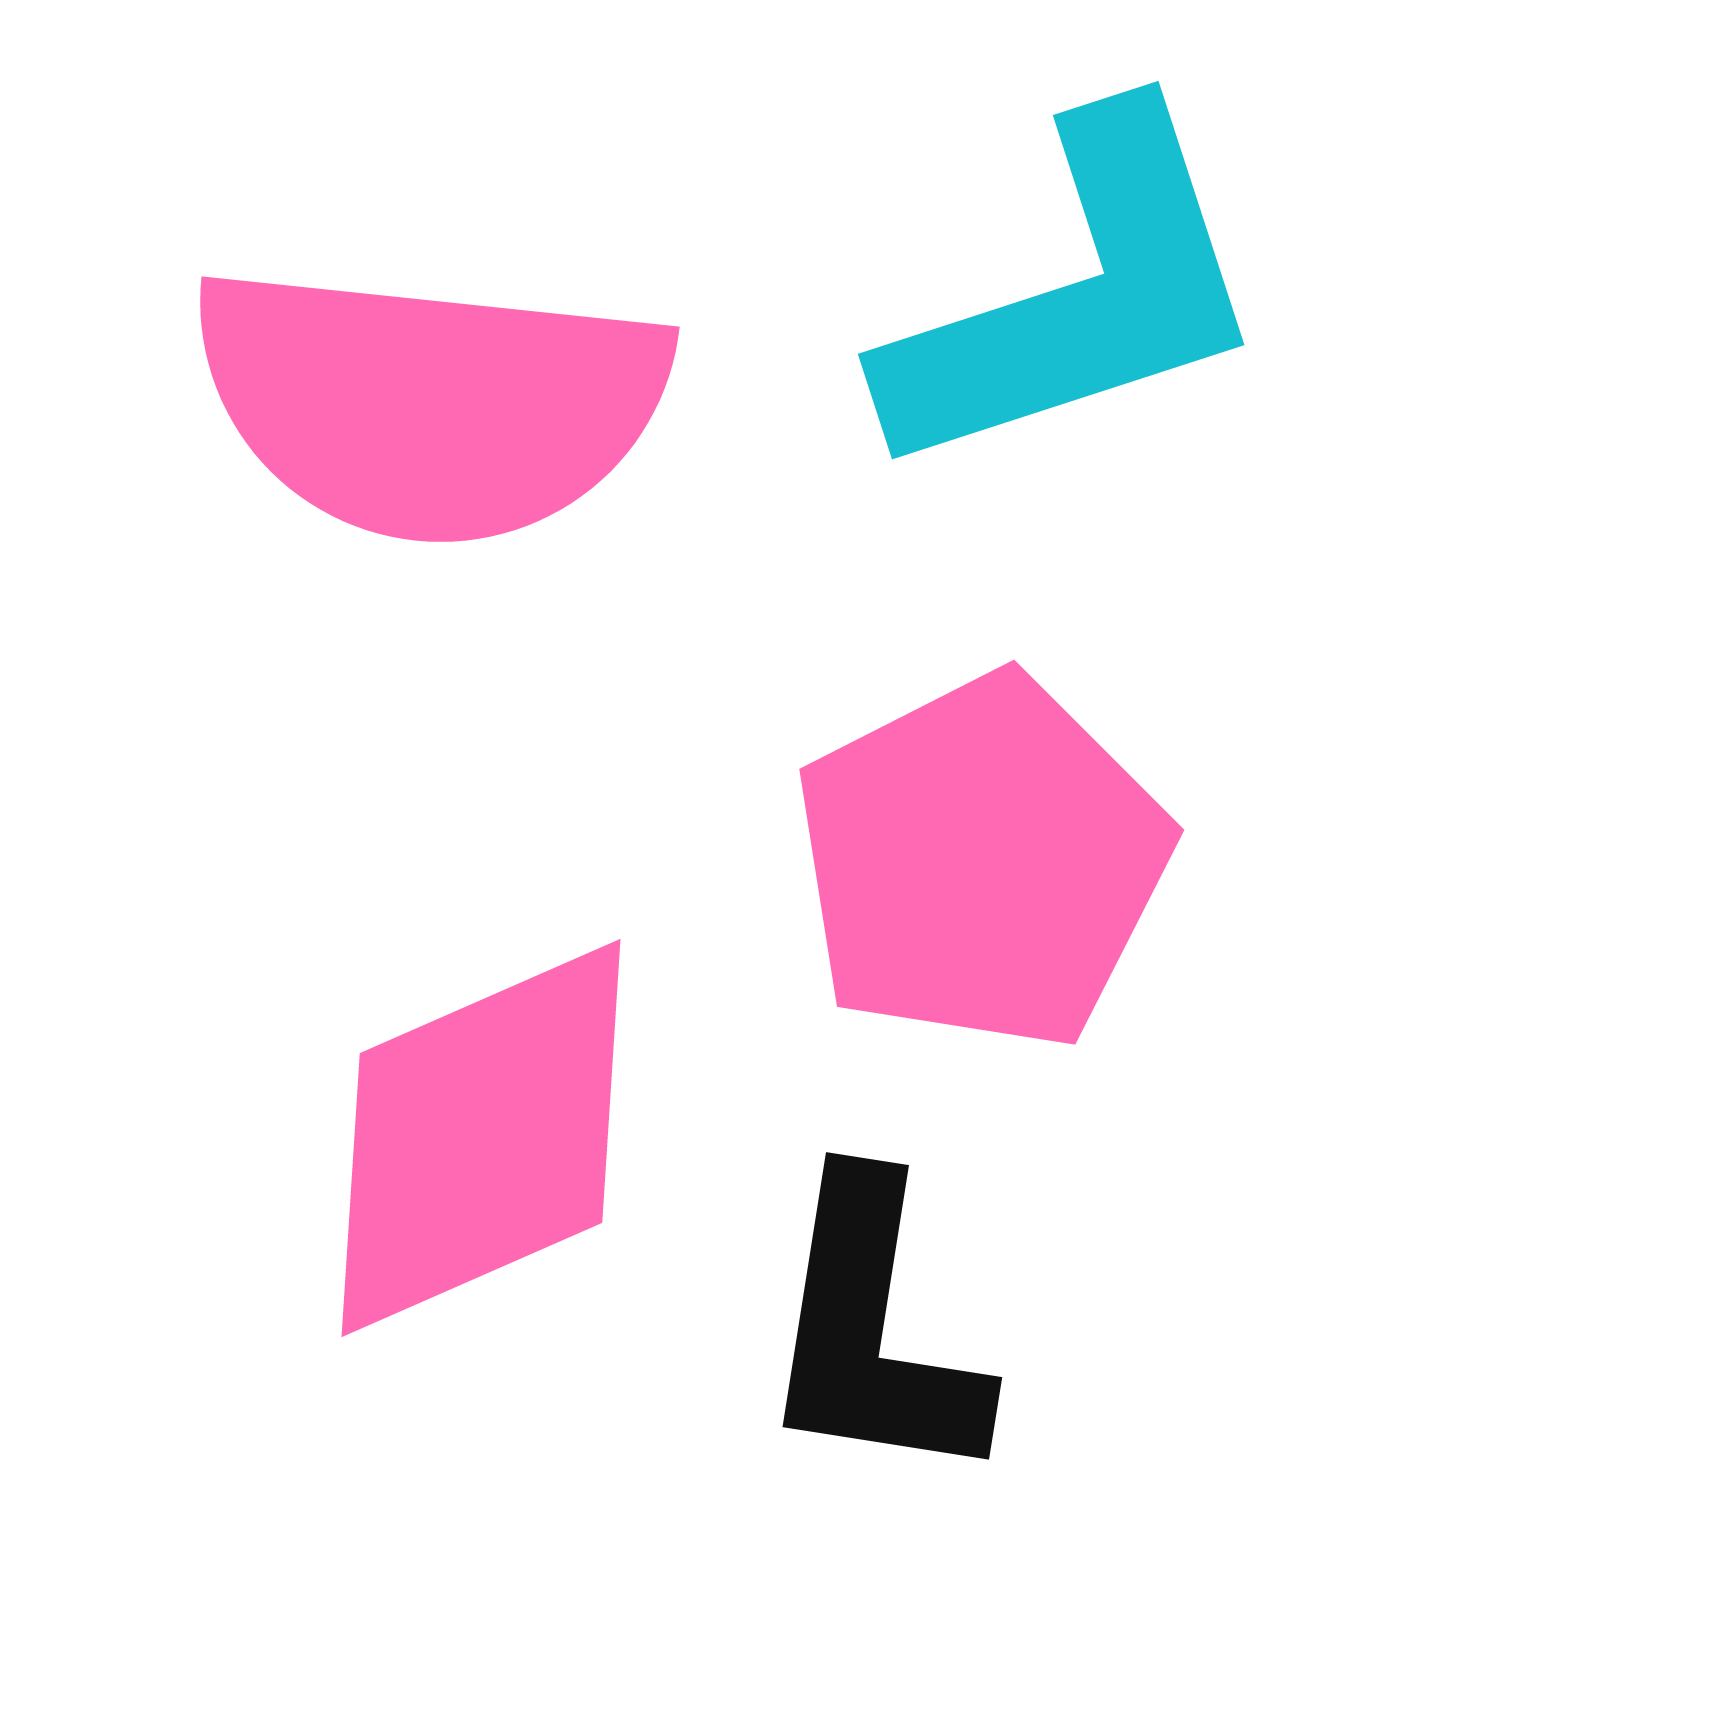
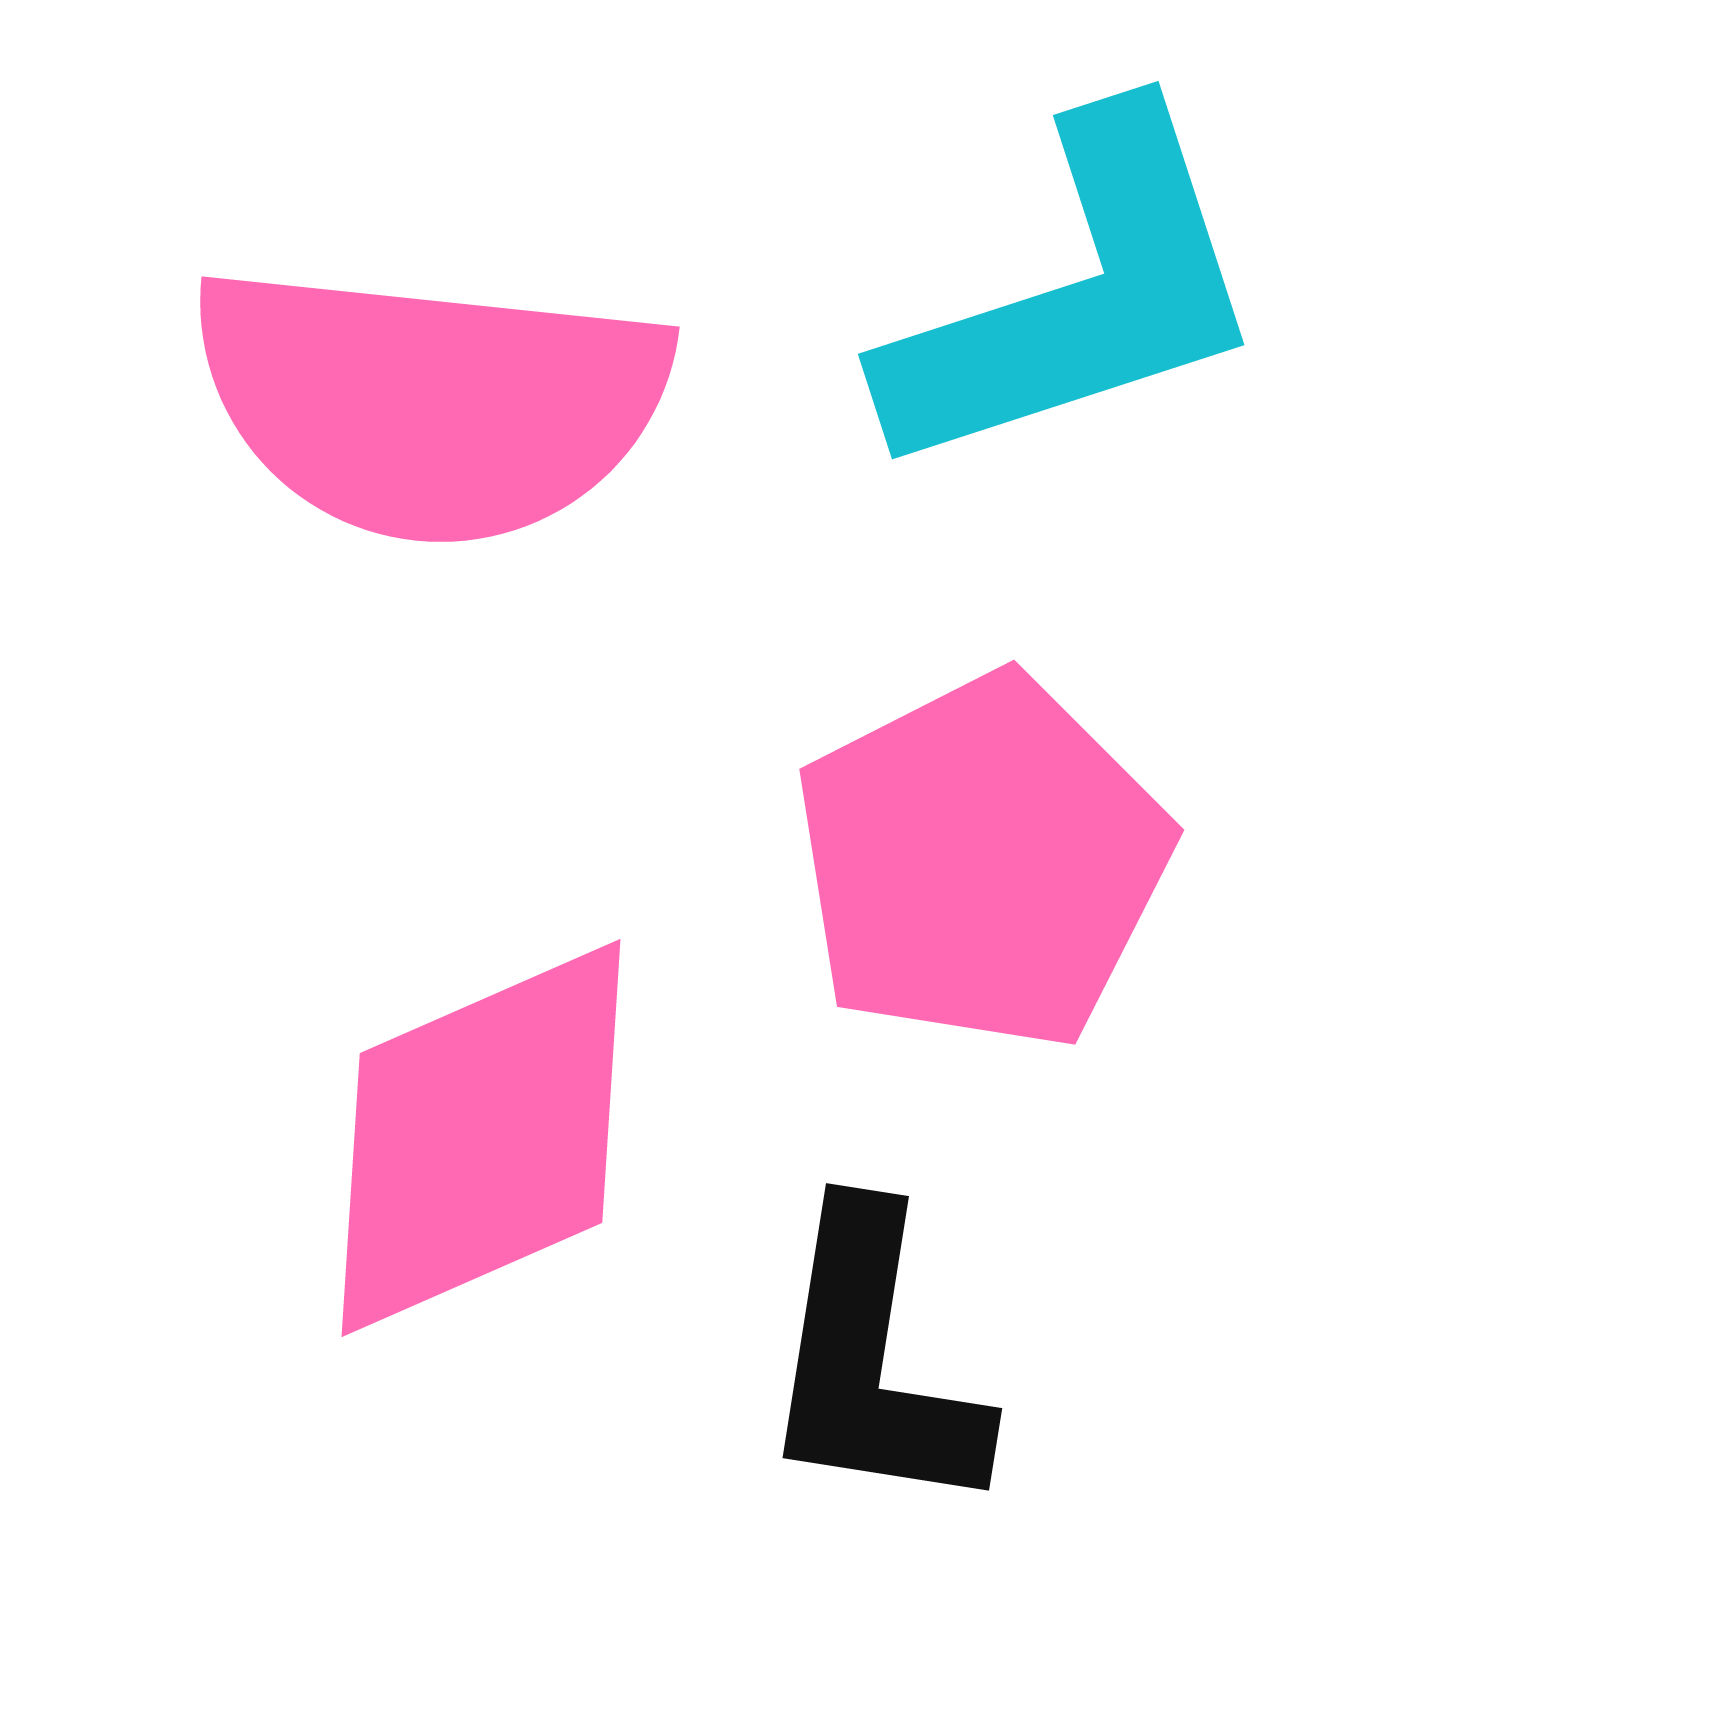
black L-shape: moved 31 px down
